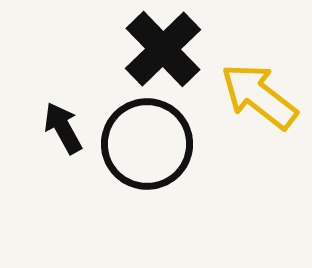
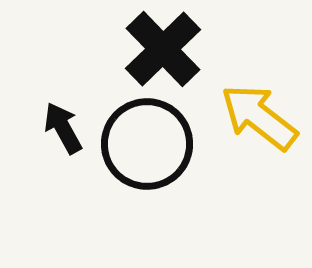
yellow arrow: moved 21 px down
